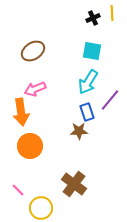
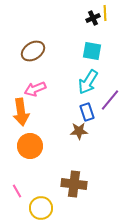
yellow line: moved 7 px left
brown cross: rotated 30 degrees counterclockwise
pink line: moved 1 px left, 1 px down; rotated 16 degrees clockwise
